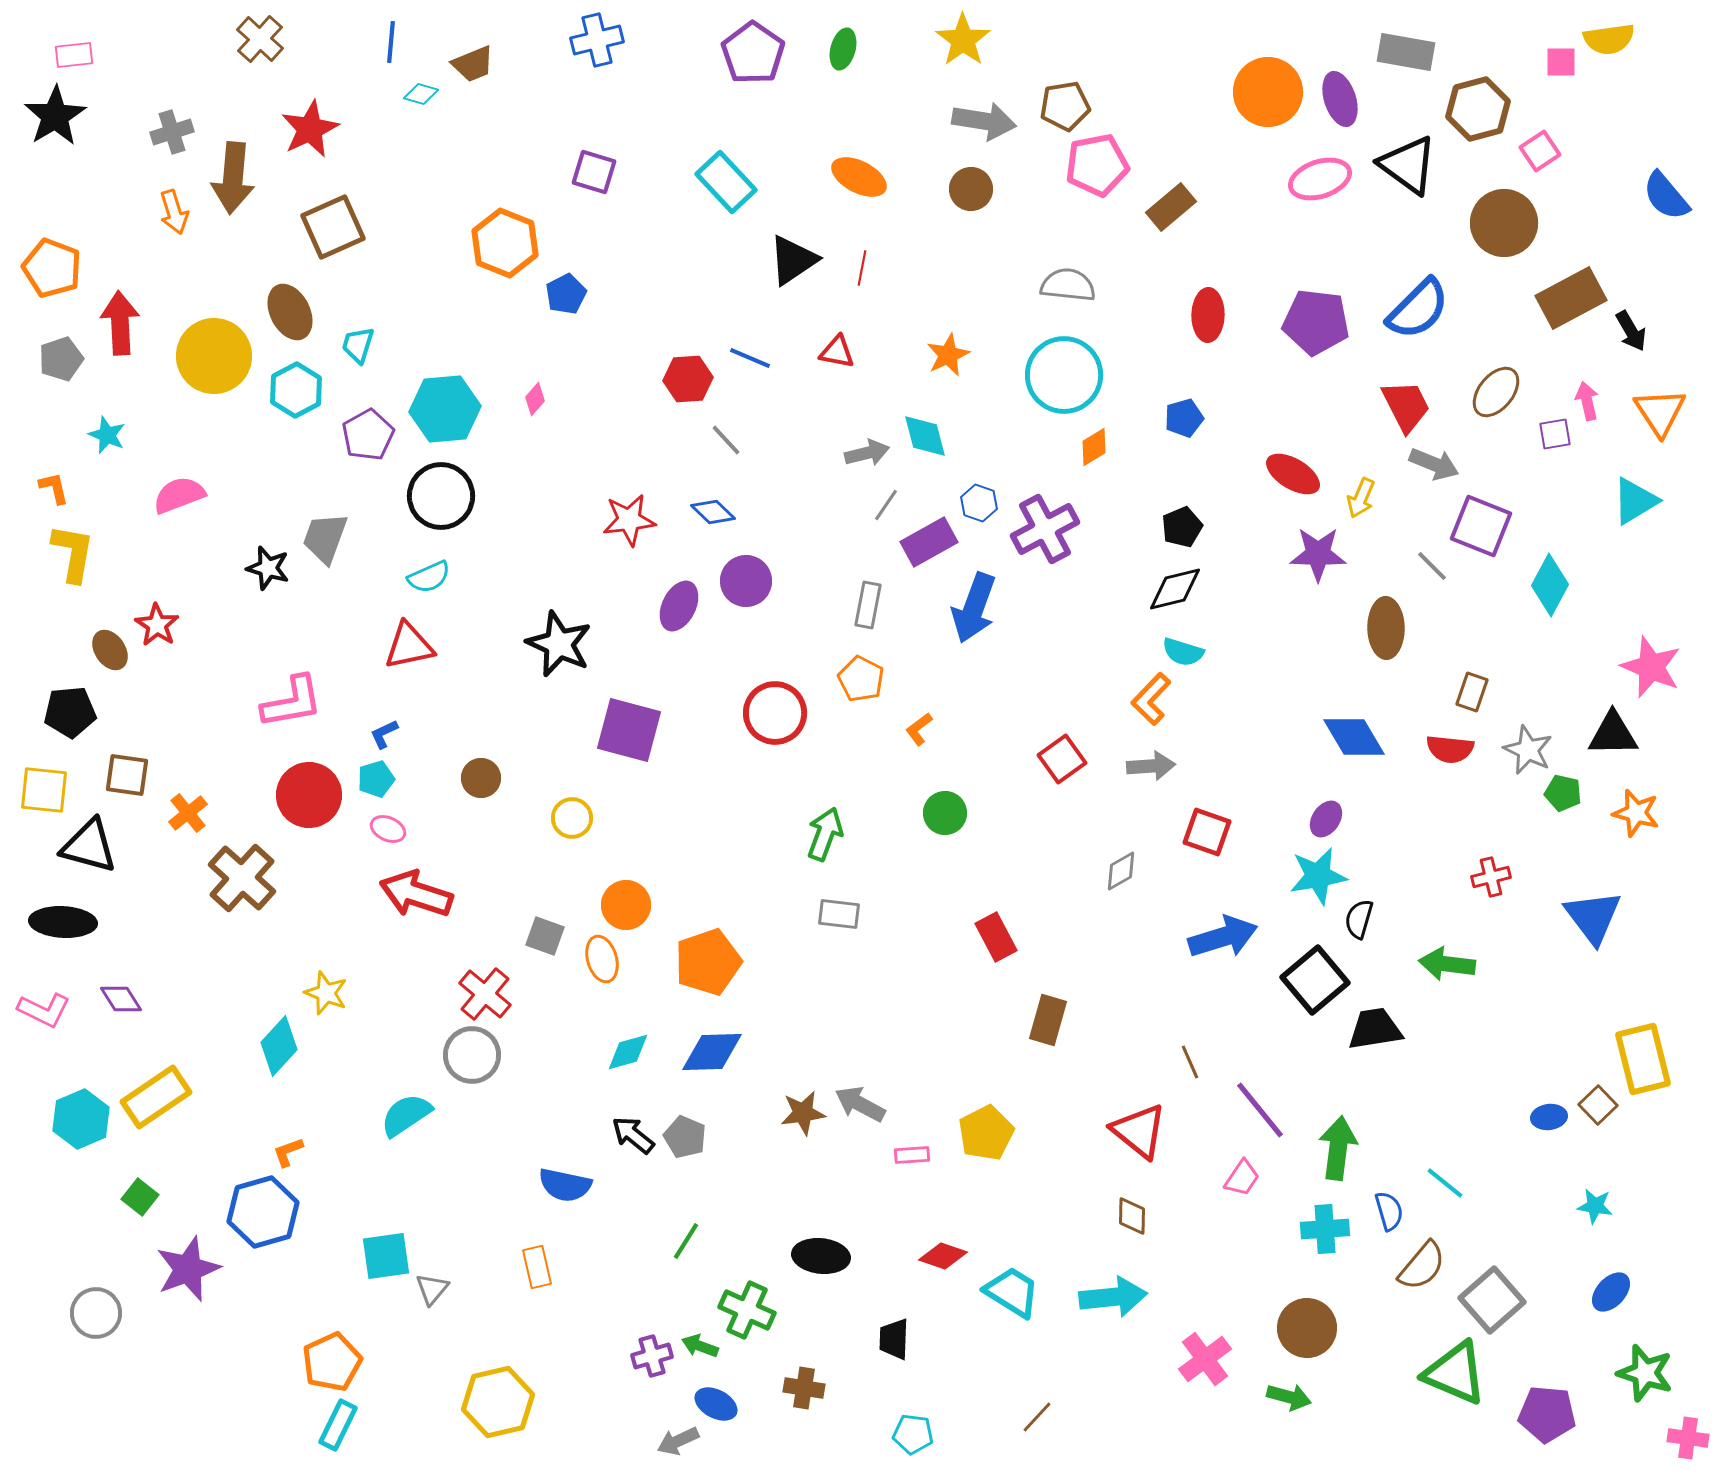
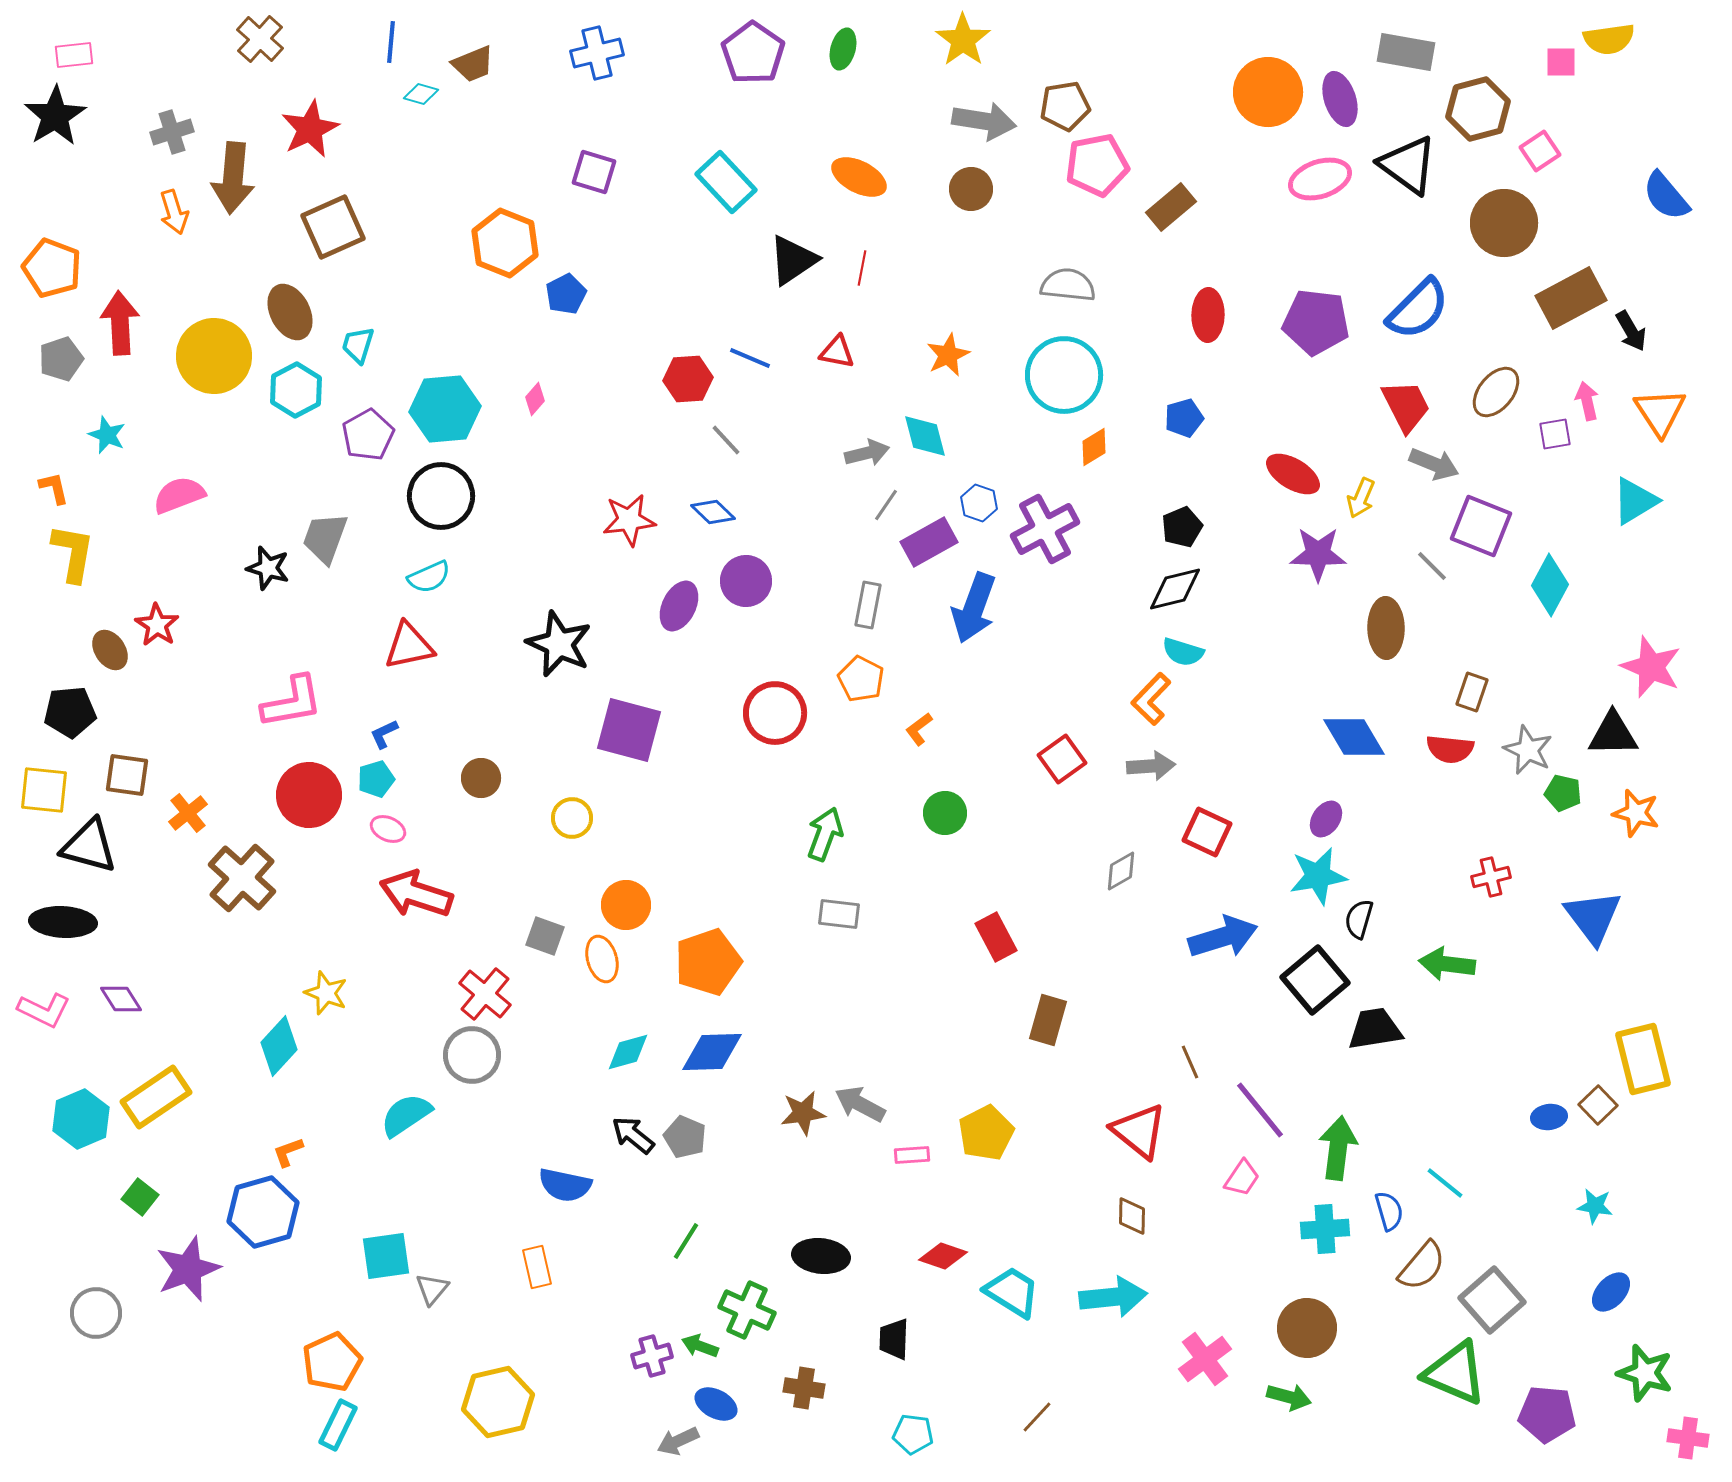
blue cross at (597, 40): moved 13 px down
red square at (1207, 832): rotated 6 degrees clockwise
